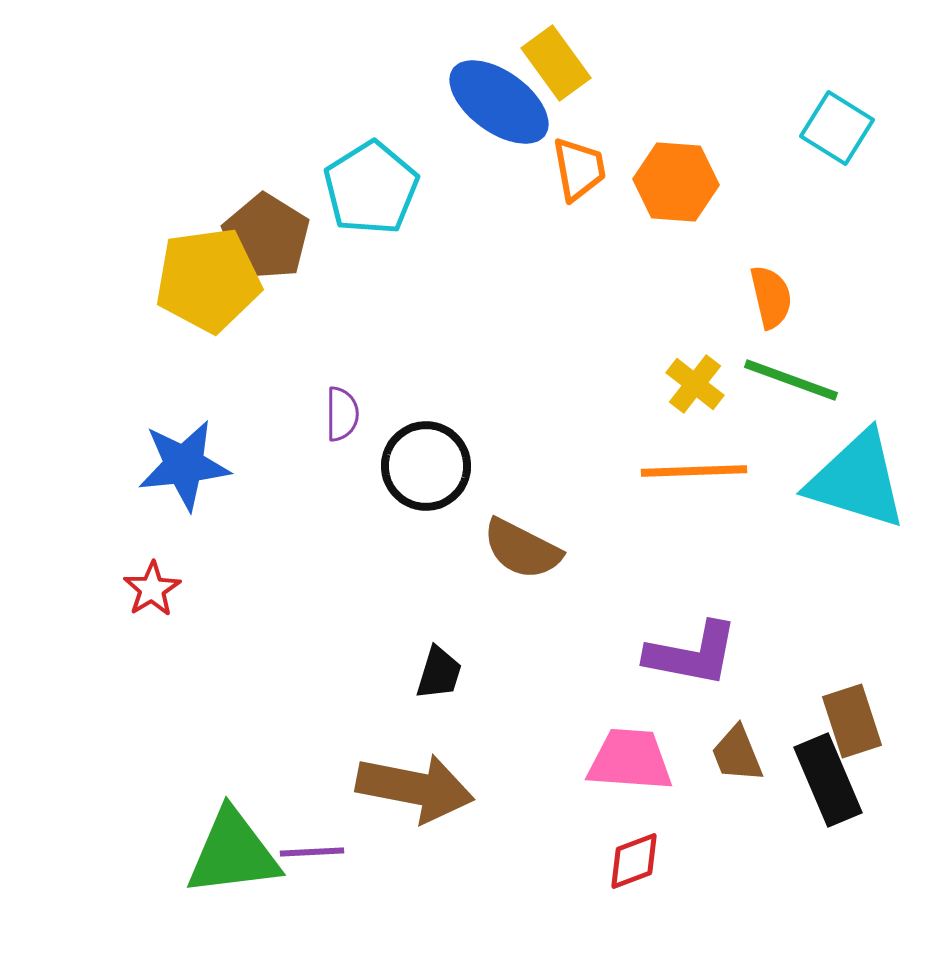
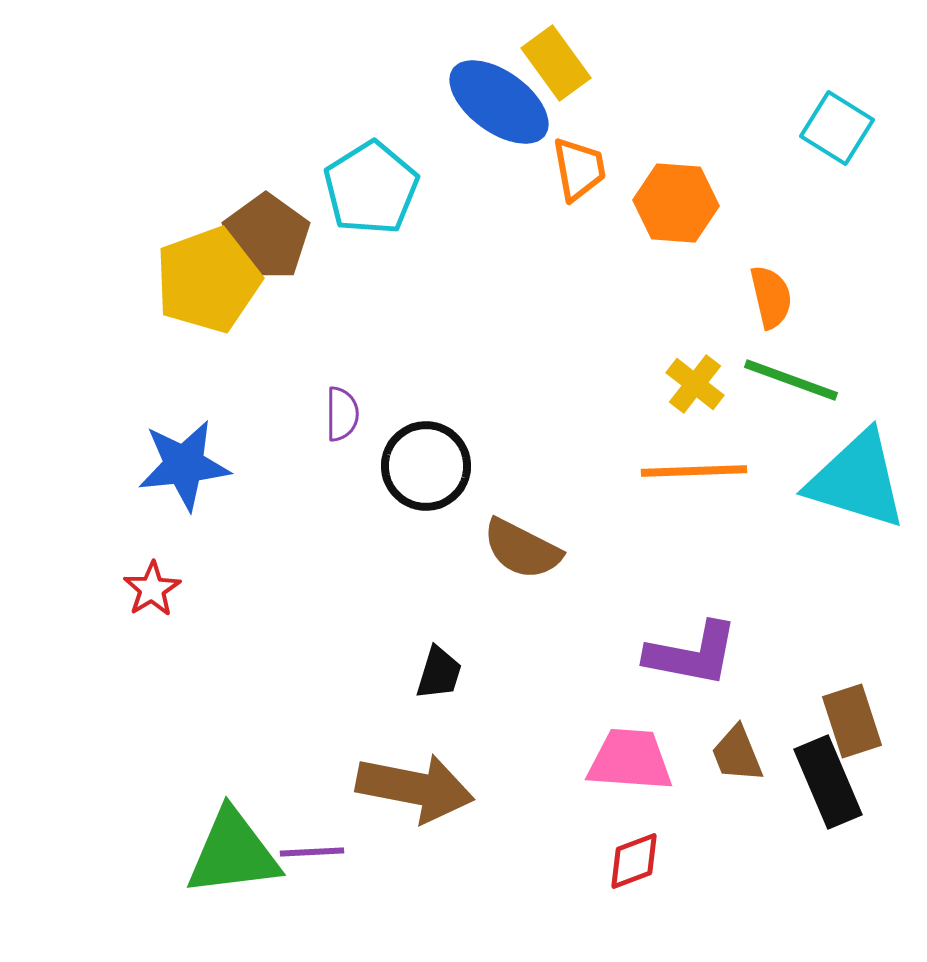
orange hexagon: moved 21 px down
brown pentagon: rotated 4 degrees clockwise
yellow pentagon: rotated 12 degrees counterclockwise
black rectangle: moved 2 px down
